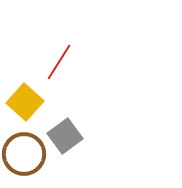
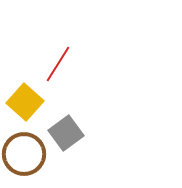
red line: moved 1 px left, 2 px down
gray square: moved 1 px right, 3 px up
